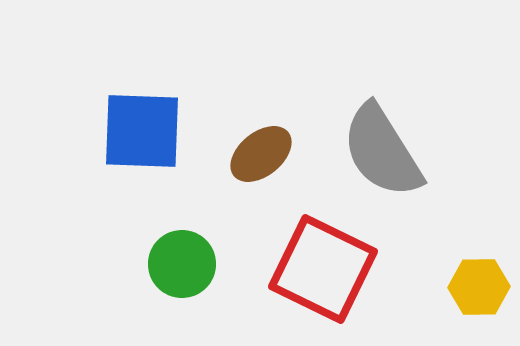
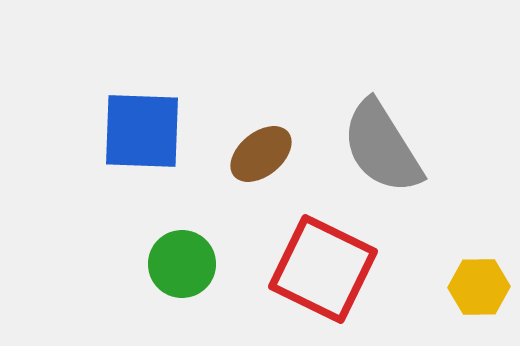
gray semicircle: moved 4 px up
